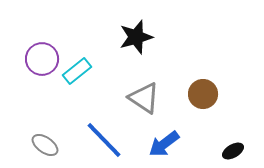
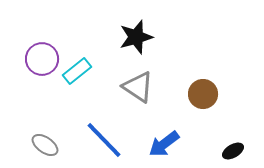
gray triangle: moved 6 px left, 11 px up
